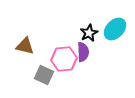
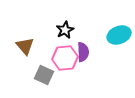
cyan ellipse: moved 4 px right, 6 px down; rotated 25 degrees clockwise
black star: moved 24 px left, 3 px up
brown triangle: rotated 36 degrees clockwise
pink hexagon: moved 1 px right, 1 px up
